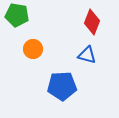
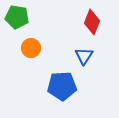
green pentagon: moved 2 px down
orange circle: moved 2 px left, 1 px up
blue triangle: moved 3 px left, 1 px down; rotated 48 degrees clockwise
